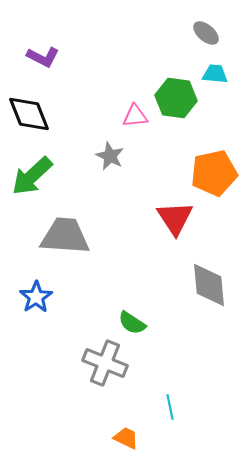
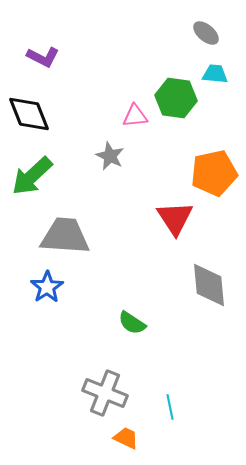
blue star: moved 11 px right, 10 px up
gray cross: moved 30 px down
